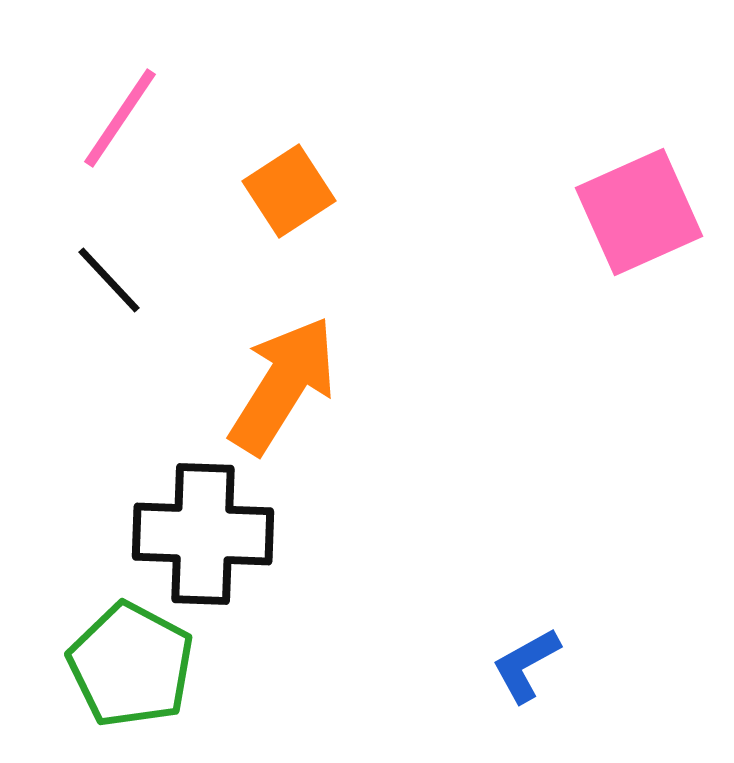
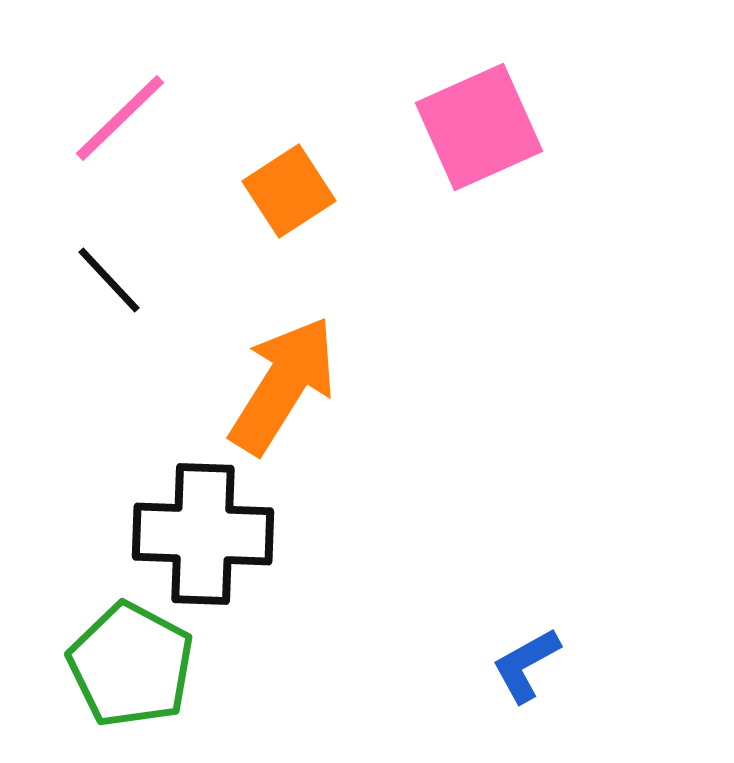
pink line: rotated 12 degrees clockwise
pink square: moved 160 px left, 85 px up
